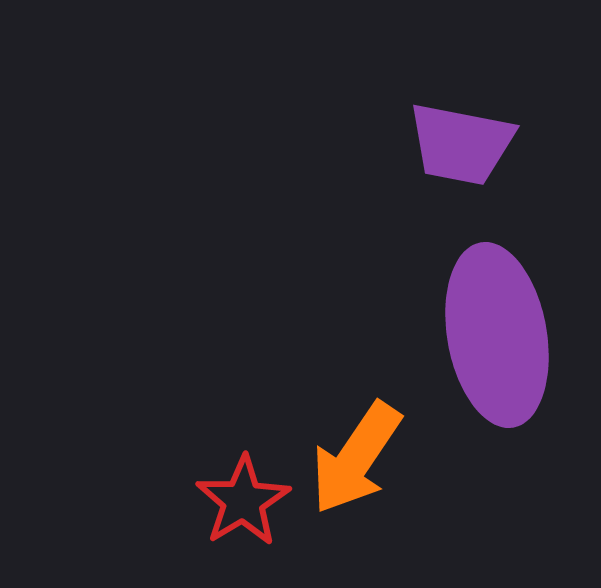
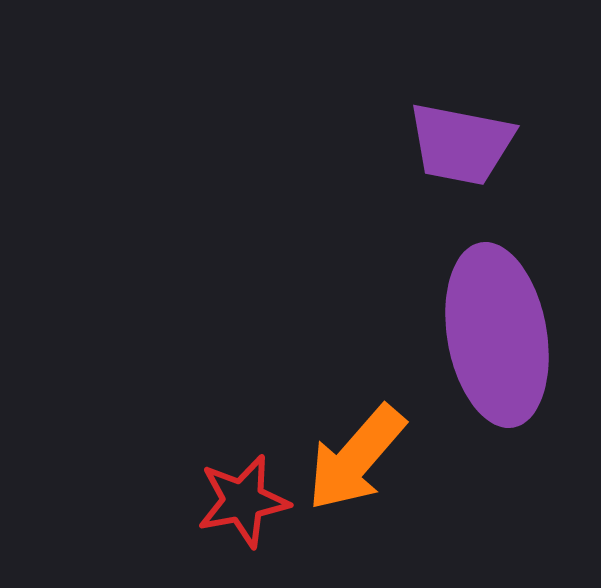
orange arrow: rotated 7 degrees clockwise
red star: rotated 20 degrees clockwise
